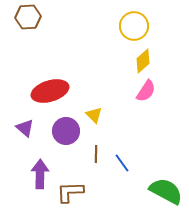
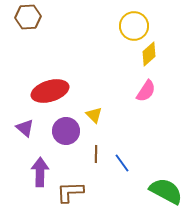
yellow diamond: moved 6 px right, 7 px up
purple arrow: moved 2 px up
